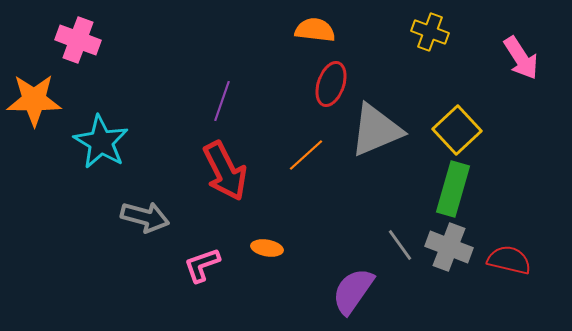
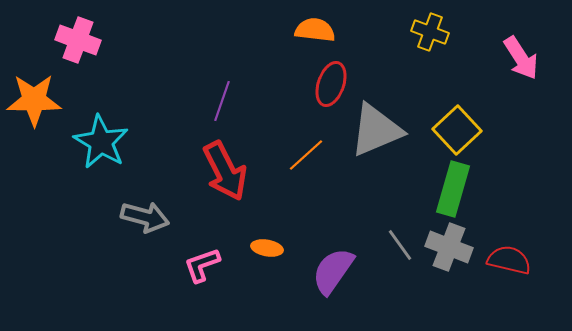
purple semicircle: moved 20 px left, 20 px up
